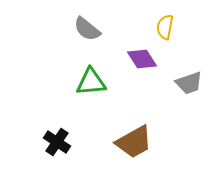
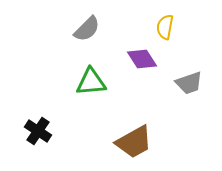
gray semicircle: rotated 84 degrees counterclockwise
black cross: moved 19 px left, 11 px up
